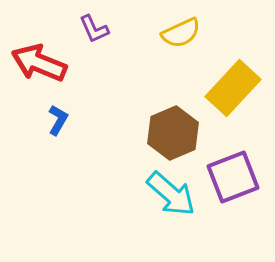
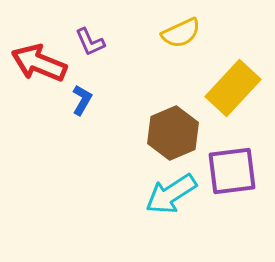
purple L-shape: moved 4 px left, 13 px down
blue L-shape: moved 24 px right, 20 px up
purple square: moved 1 px left, 6 px up; rotated 14 degrees clockwise
cyan arrow: rotated 106 degrees clockwise
